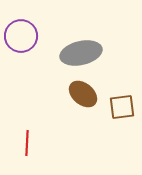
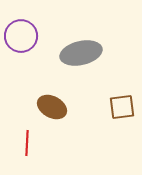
brown ellipse: moved 31 px left, 13 px down; rotated 12 degrees counterclockwise
